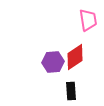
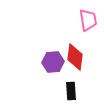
red diamond: rotated 48 degrees counterclockwise
